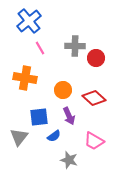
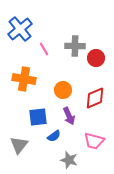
blue cross: moved 9 px left, 8 px down
pink line: moved 4 px right, 1 px down
orange cross: moved 1 px left, 1 px down
red diamond: moved 1 px right; rotated 65 degrees counterclockwise
blue square: moved 1 px left
gray triangle: moved 8 px down
pink trapezoid: rotated 15 degrees counterclockwise
